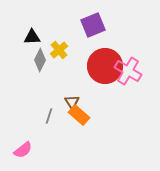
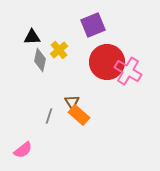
gray diamond: rotated 15 degrees counterclockwise
red circle: moved 2 px right, 4 px up
